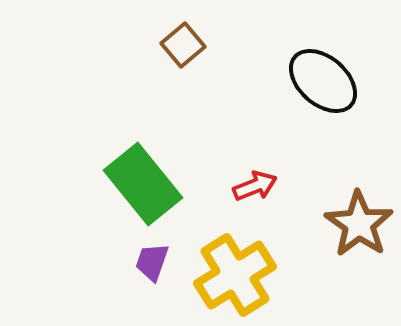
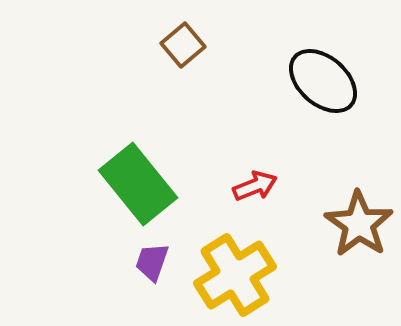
green rectangle: moved 5 px left
